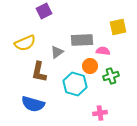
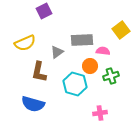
yellow square: moved 3 px right, 3 px down; rotated 24 degrees counterclockwise
